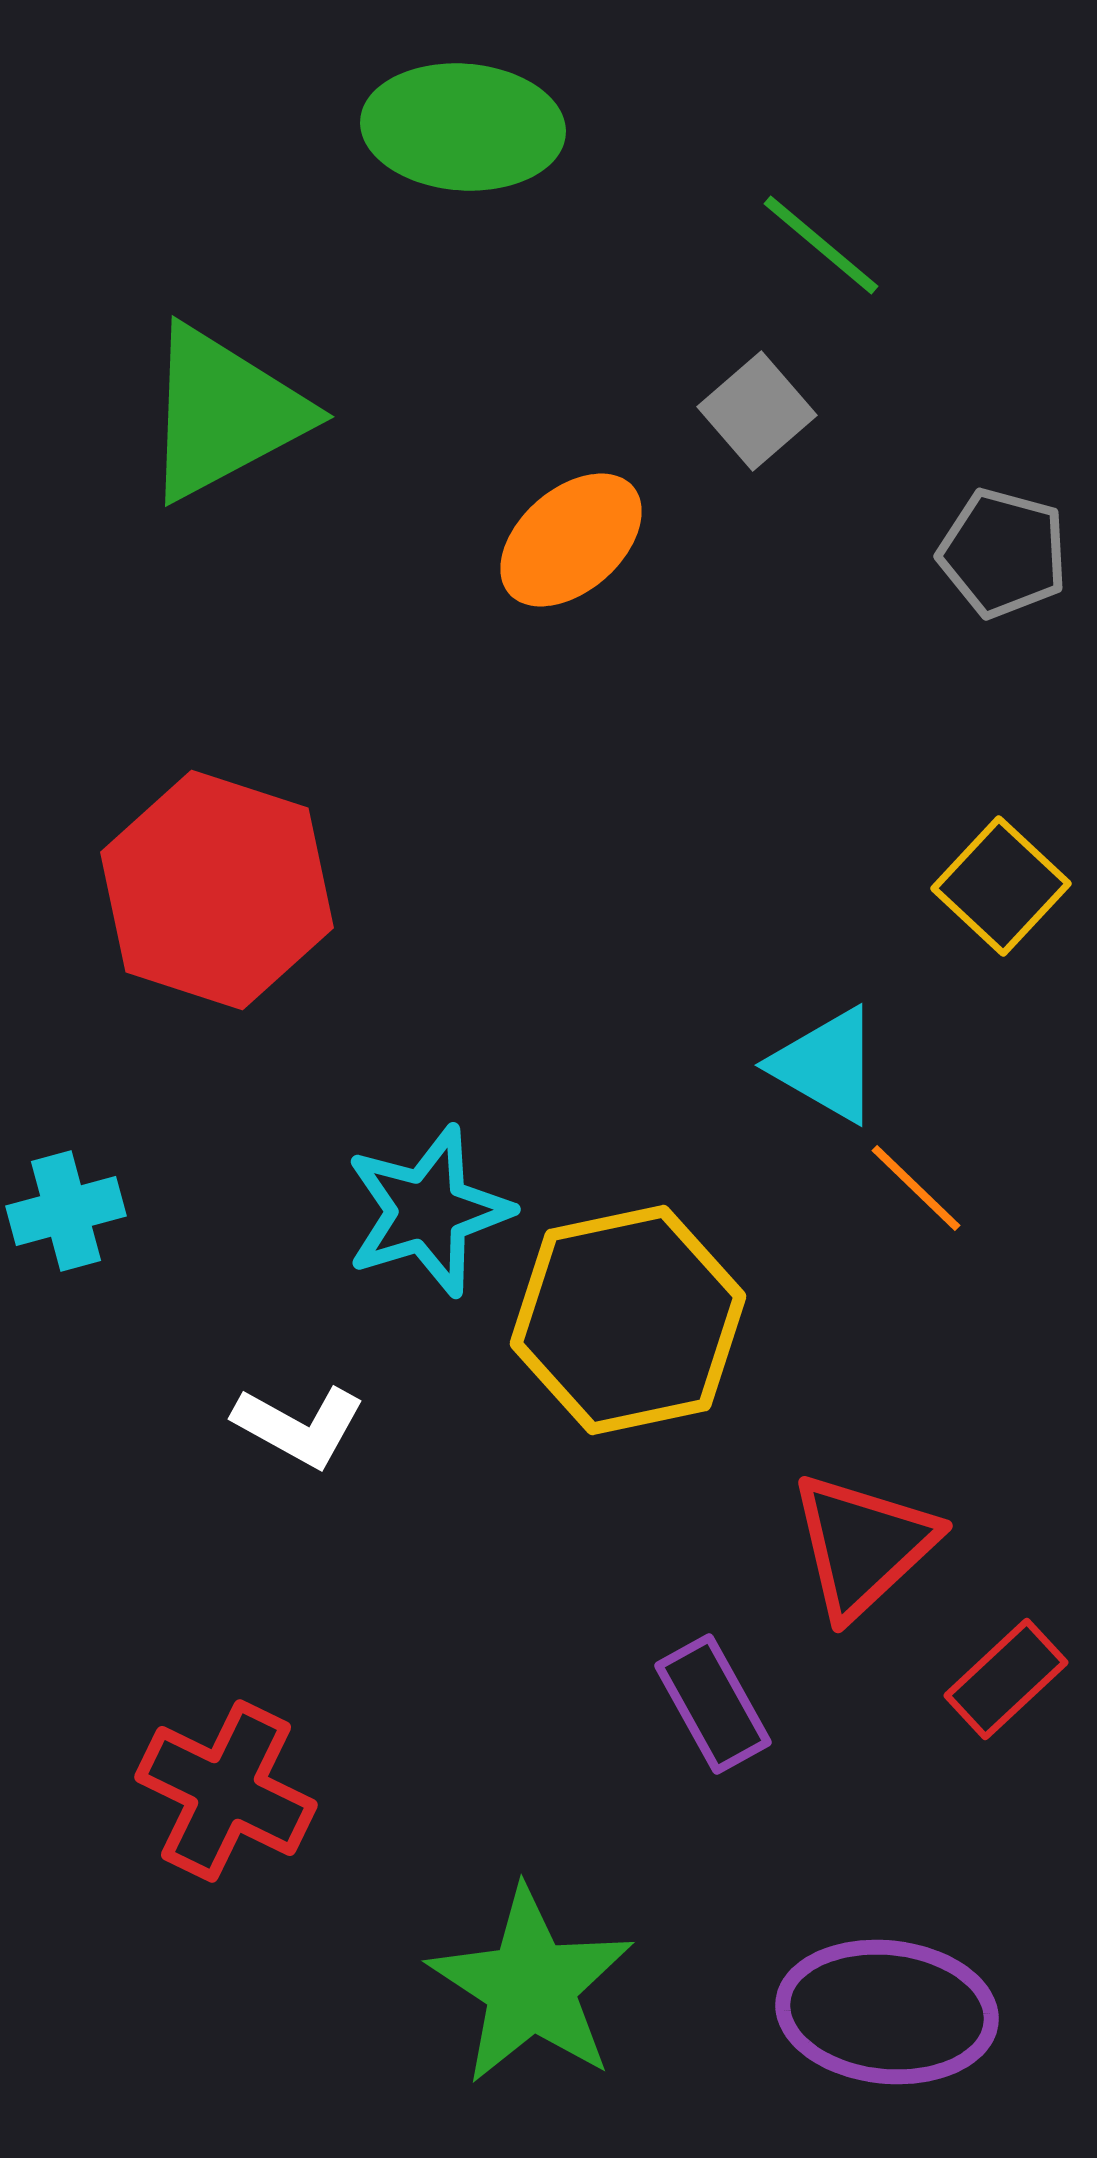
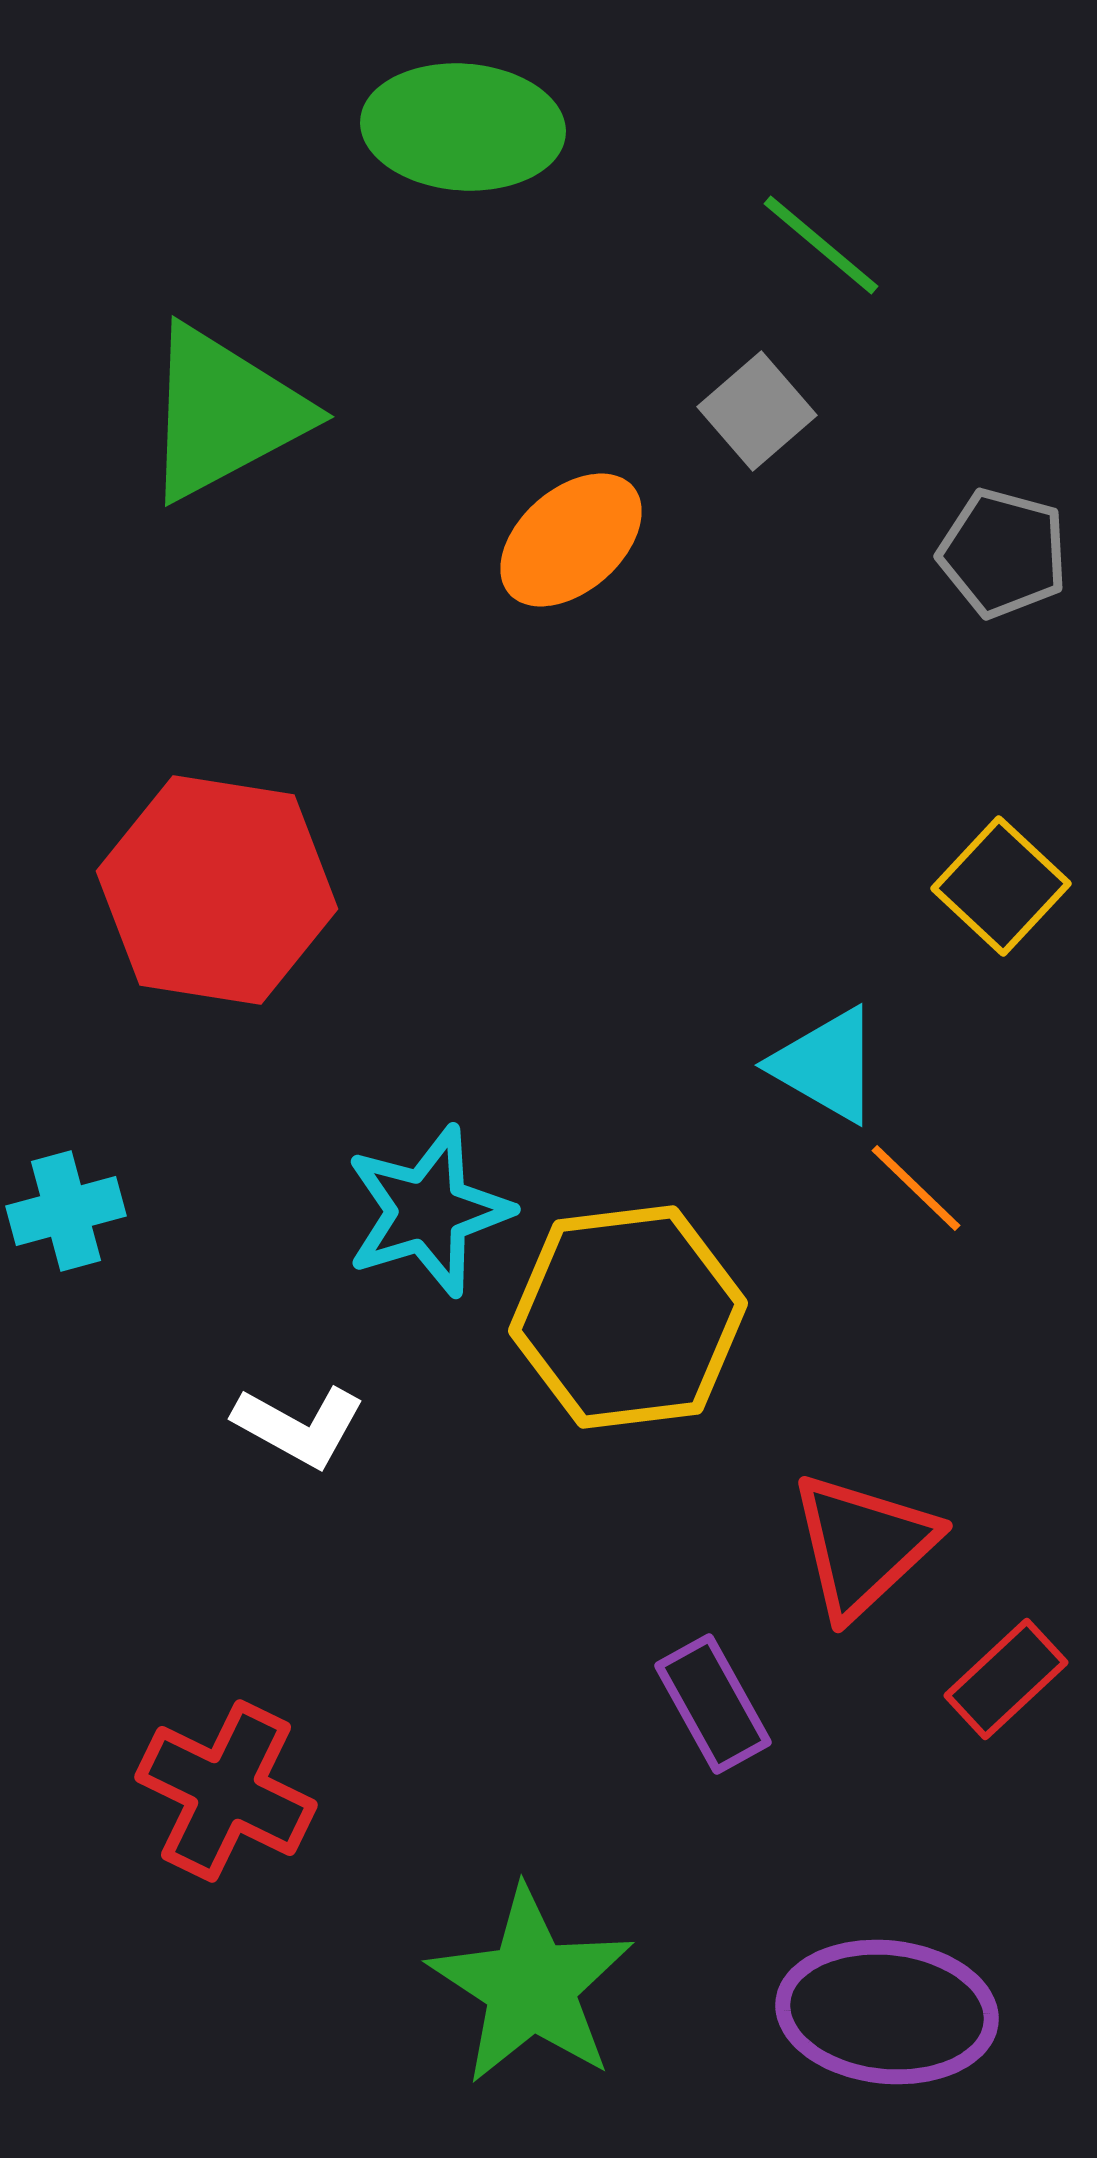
red hexagon: rotated 9 degrees counterclockwise
yellow hexagon: moved 3 px up; rotated 5 degrees clockwise
